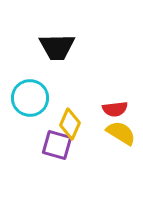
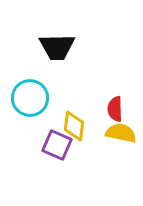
red semicircle: rotated 95 degrees clockwise
yellow diamond: moved 4 px right, 2 px down; rotated 16 degrees counterclockwise
yellow semicircle: rotated 20 degrees counterclockwise
purple square: rotated 8 degrees clockwise
